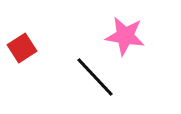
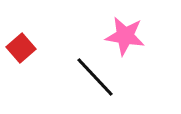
red square: moved 1 px left; rotated 8 degrees counterclockwise
